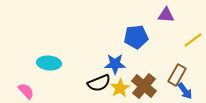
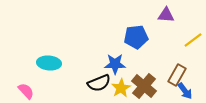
yellow star: moved 1 px right
